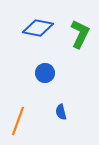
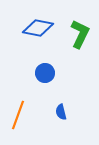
orange line: moved 6 px up
